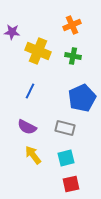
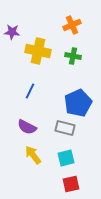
yellow cross: rotated 10 degrees counterclockwise
blue pentagon: moved 4 px left, 5 px down
